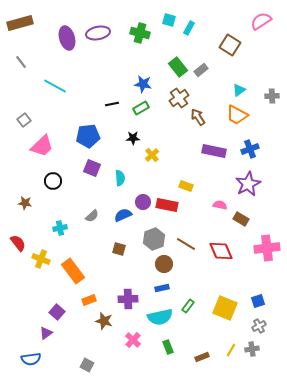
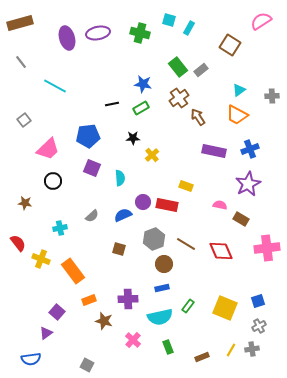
pink trapezoid at (42, 146): moved 6 px right, 3 px down
